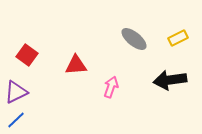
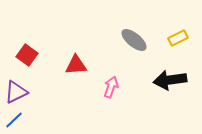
gray ellipse: moved 1 px down
blue line: moved 2 px left
